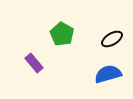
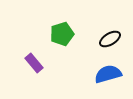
green pentagon: rotated 25 degrees clockwise
black ellipse: moved 2 px left
